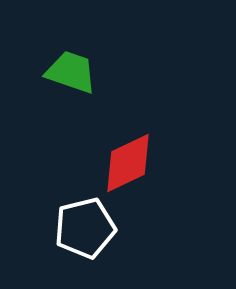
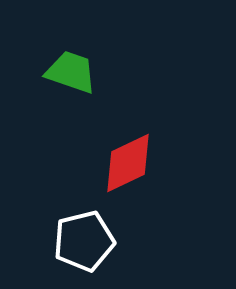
white pentagon: moved 1 px left, 13 px down
